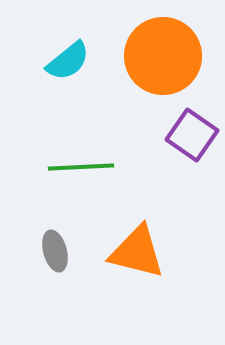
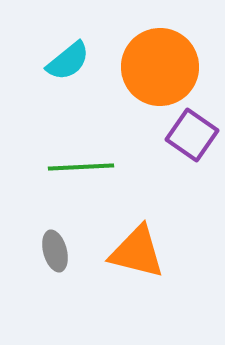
orange circle: moved 3 px left, 11 px down
